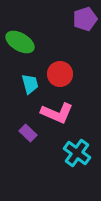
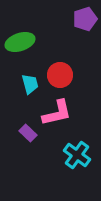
green ellipse: rotated 48 degrees counterclockwise
red circle: moved 1 px down
pink L-shape: rotated 36 degrees counterclockwise
cyan cross: moved 2 px down
